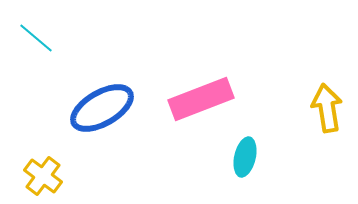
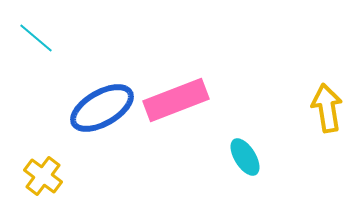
pink rectangle: moved 25 px left, 1 px down
cyan ellipse: rotated 45 degrees counterclockwise
